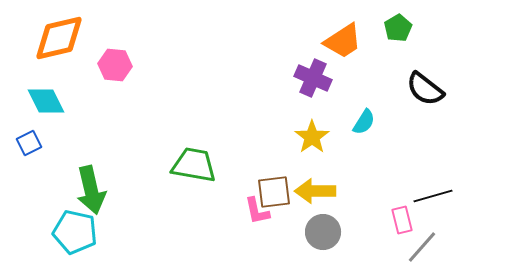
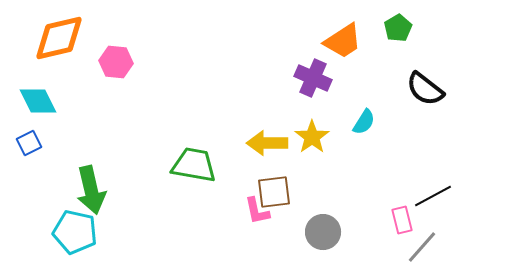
pink hexagon: moved 1 px right, 3 px up
cyan diamond: moved 8 px left
yellow arrow: moved 48 px left, 48 px up
black line: rotated 12 degrees counterclockwise
